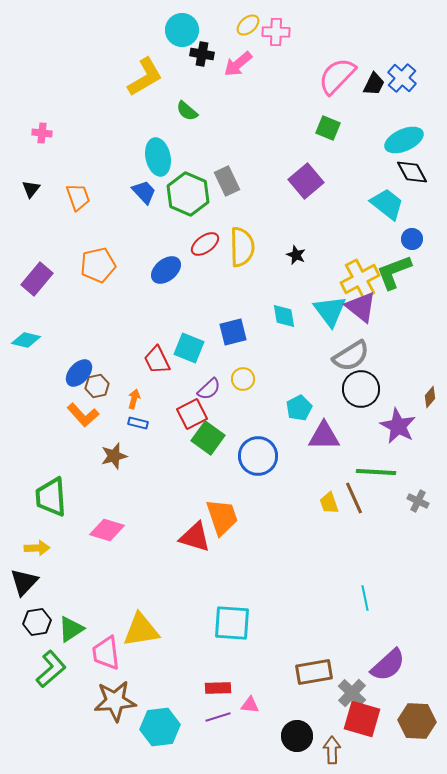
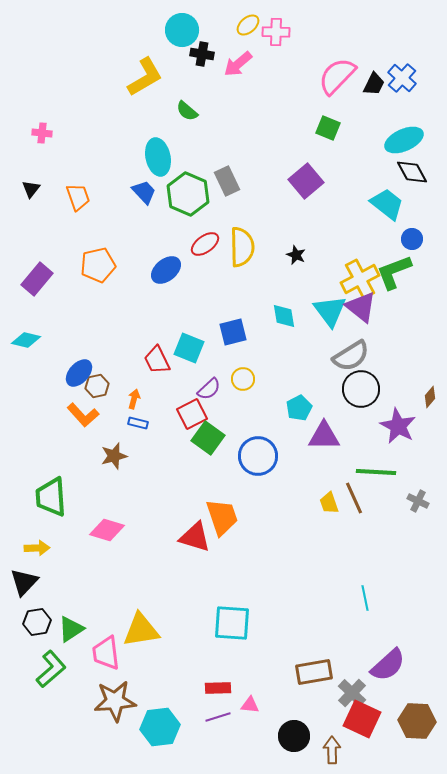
red square at (362, 719): rotated 9 degrees clockwise
black circle at (297, 736): moved 3 px left
